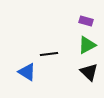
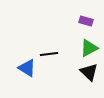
green triangle: moved 2 px right, 3 px down
blue triangle: moved 4 px up
